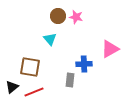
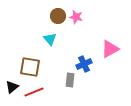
blue cross: rotated 21 degrees counterclockwise
